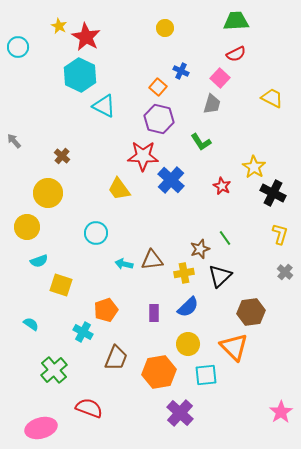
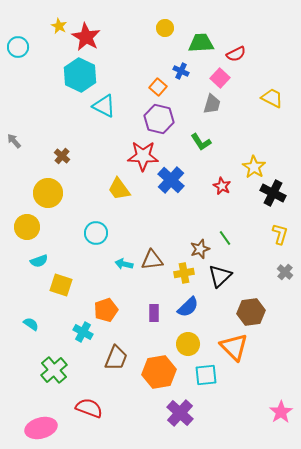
green trapezoid at (236, 21): moved 35 px left, 22 px down
